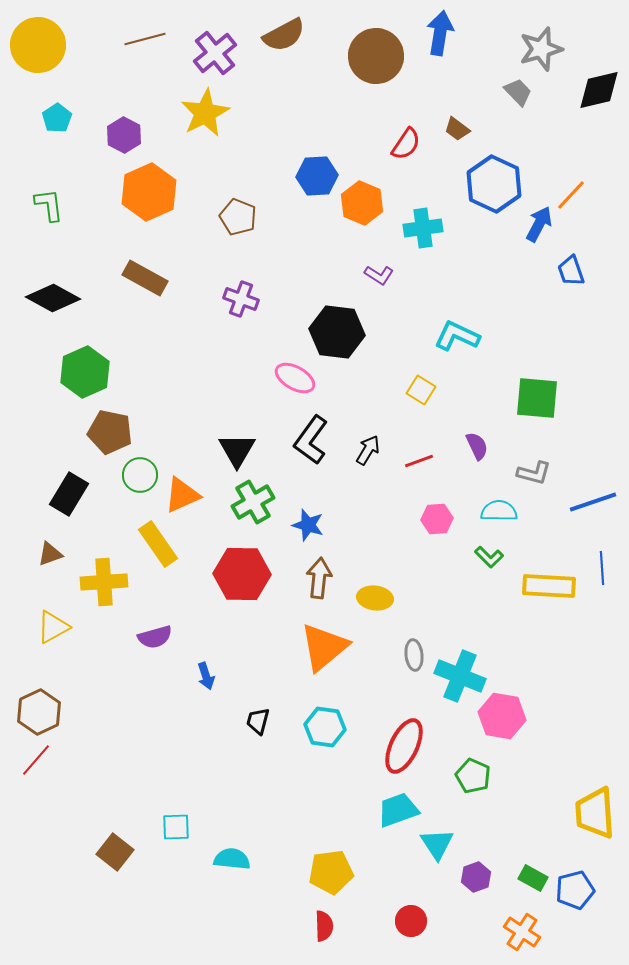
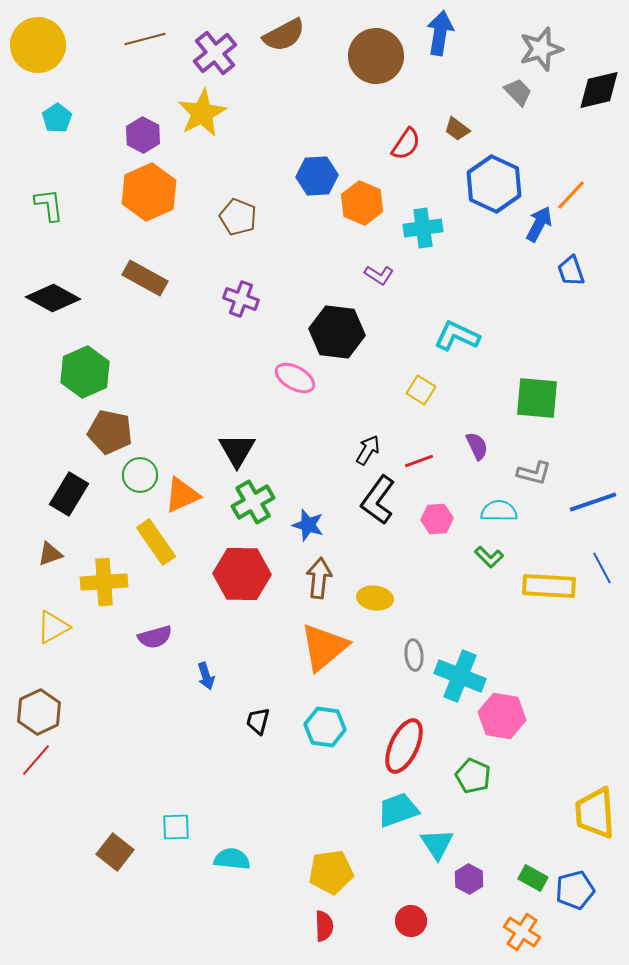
yellow star at (205, 113): moved 3 px left
purple hexagon at (124, 135): moved 19 px right
black L-shape at (311, 440): moved 67 px right, 60 px down
yellow rectangle at (158, 544): moved 2 px left, 2 px up
blue line at (602, 568): rotated 24 degrees counterclockwise
purple hexagon at (476, 877): moved 7 px left, 2 px down; rotated 12 degrees counterclockwise
